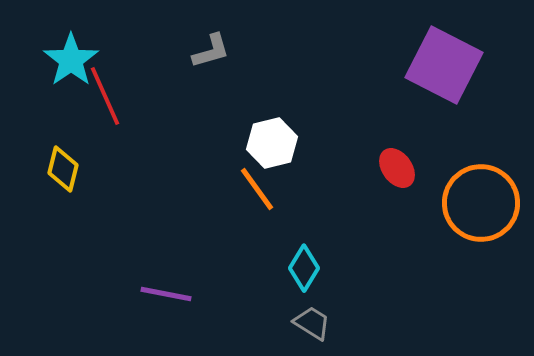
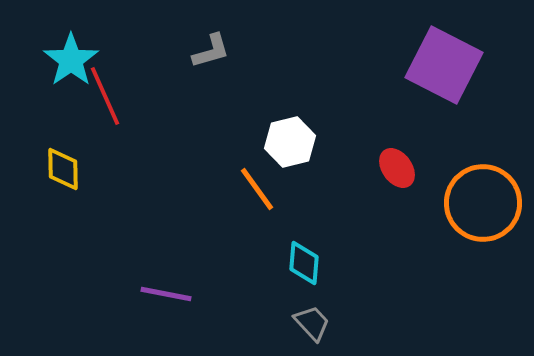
white hexagon: moved 18 px right, 1 px up
yellow diamond: rotated 15 degrees counterclockwise
orange circle: moved 2 px right
cyan diamond: moved 5 px up; rotated 27 degrees counterclockwise
gray trapezoid: rotated 15 degrees clockwise
